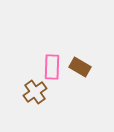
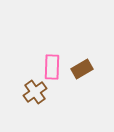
brown rectangle: moved 2 px right, 2 px down; rotated 60 degrees counterclockwise
